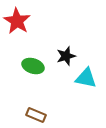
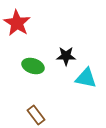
red star: moved 2 px down
black star: rotated 18 degrees clockwise
brown rectangle: rotated 30 degrees clockwise
